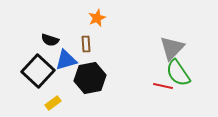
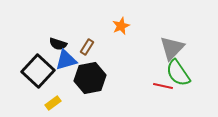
orange star: moved 24 px right, 8 px down
black semicircle: moved 8 px right, 4 px down
brown rectangle: moved 1 px right, 3 px down; rotated 35 degrees clockwise
